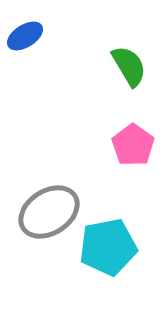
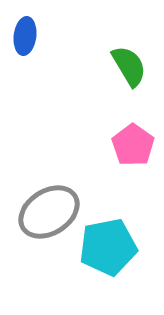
blue ellipse: rotated 51 degrees counterclockwise
